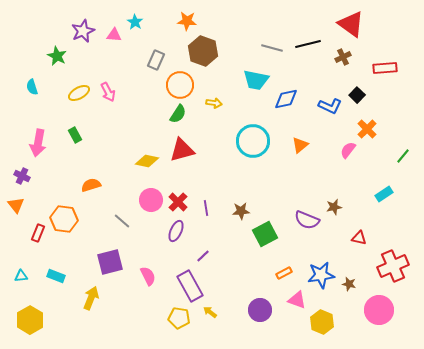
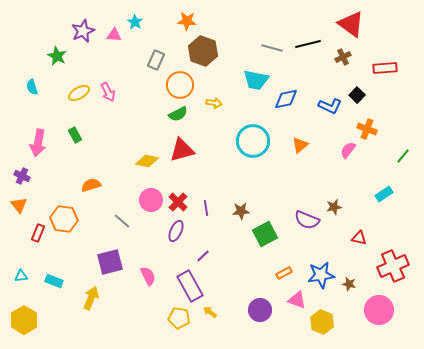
green semicircle at (178, 114): rotated 30 degrees clockwise
orange cross at (367, 129): rotated 24 degrees counterclockwise
orange triangle at (16, 205): moved 3 px right
cyan rectangle at (56, 276): moved 2 px left, 5 px down
yellow hexagon at (30, 320): moved 6 px left
